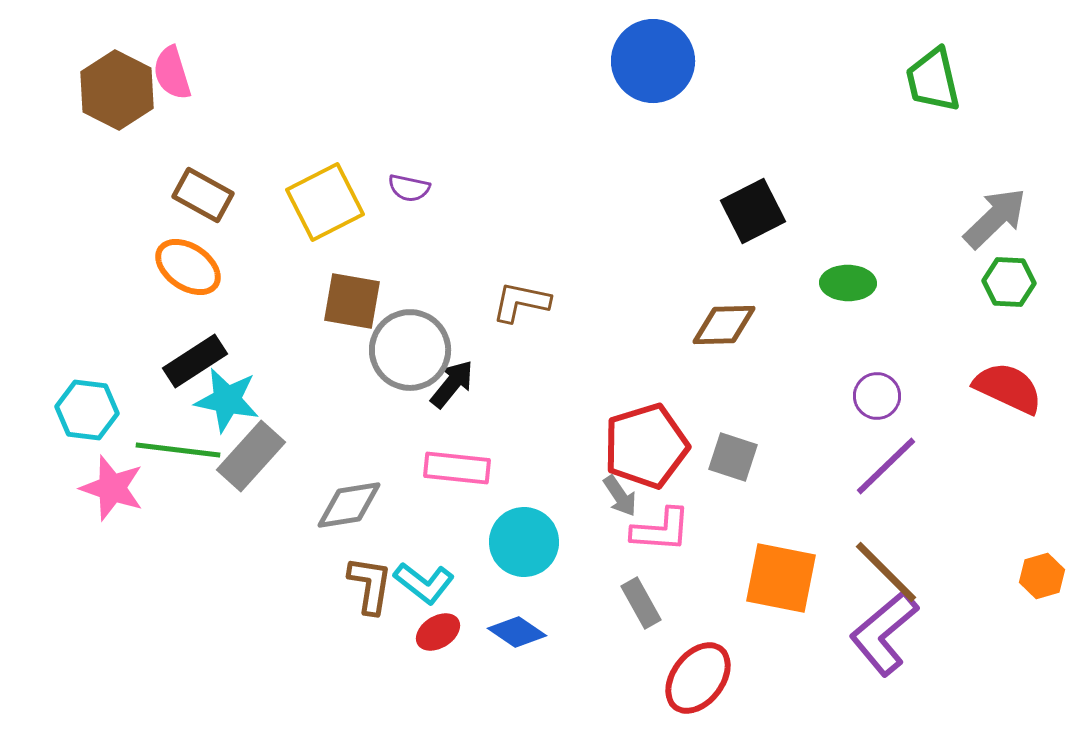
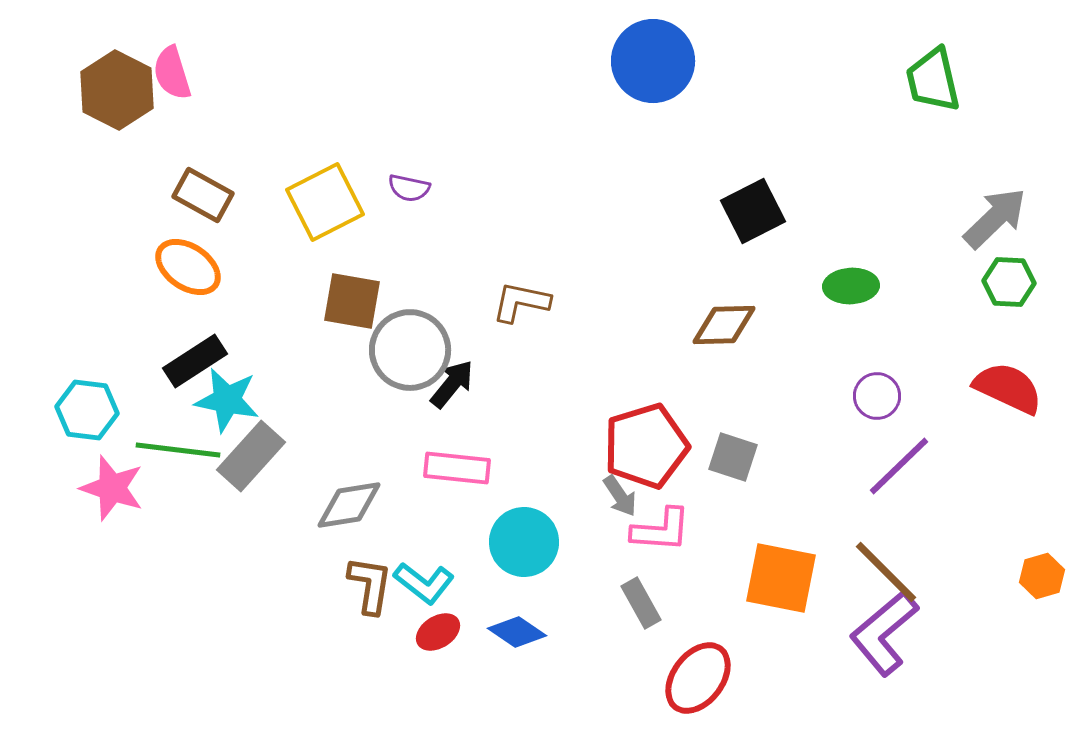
green ellipse at (848, 283): moved 3 px right, 3 px down; rotated 4 degrees counterclockwise
purple line at (886, 466): moved 13 px right
